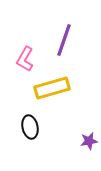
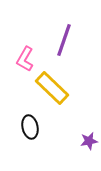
yellow rectangle: rotated 60 degrees clockwise
